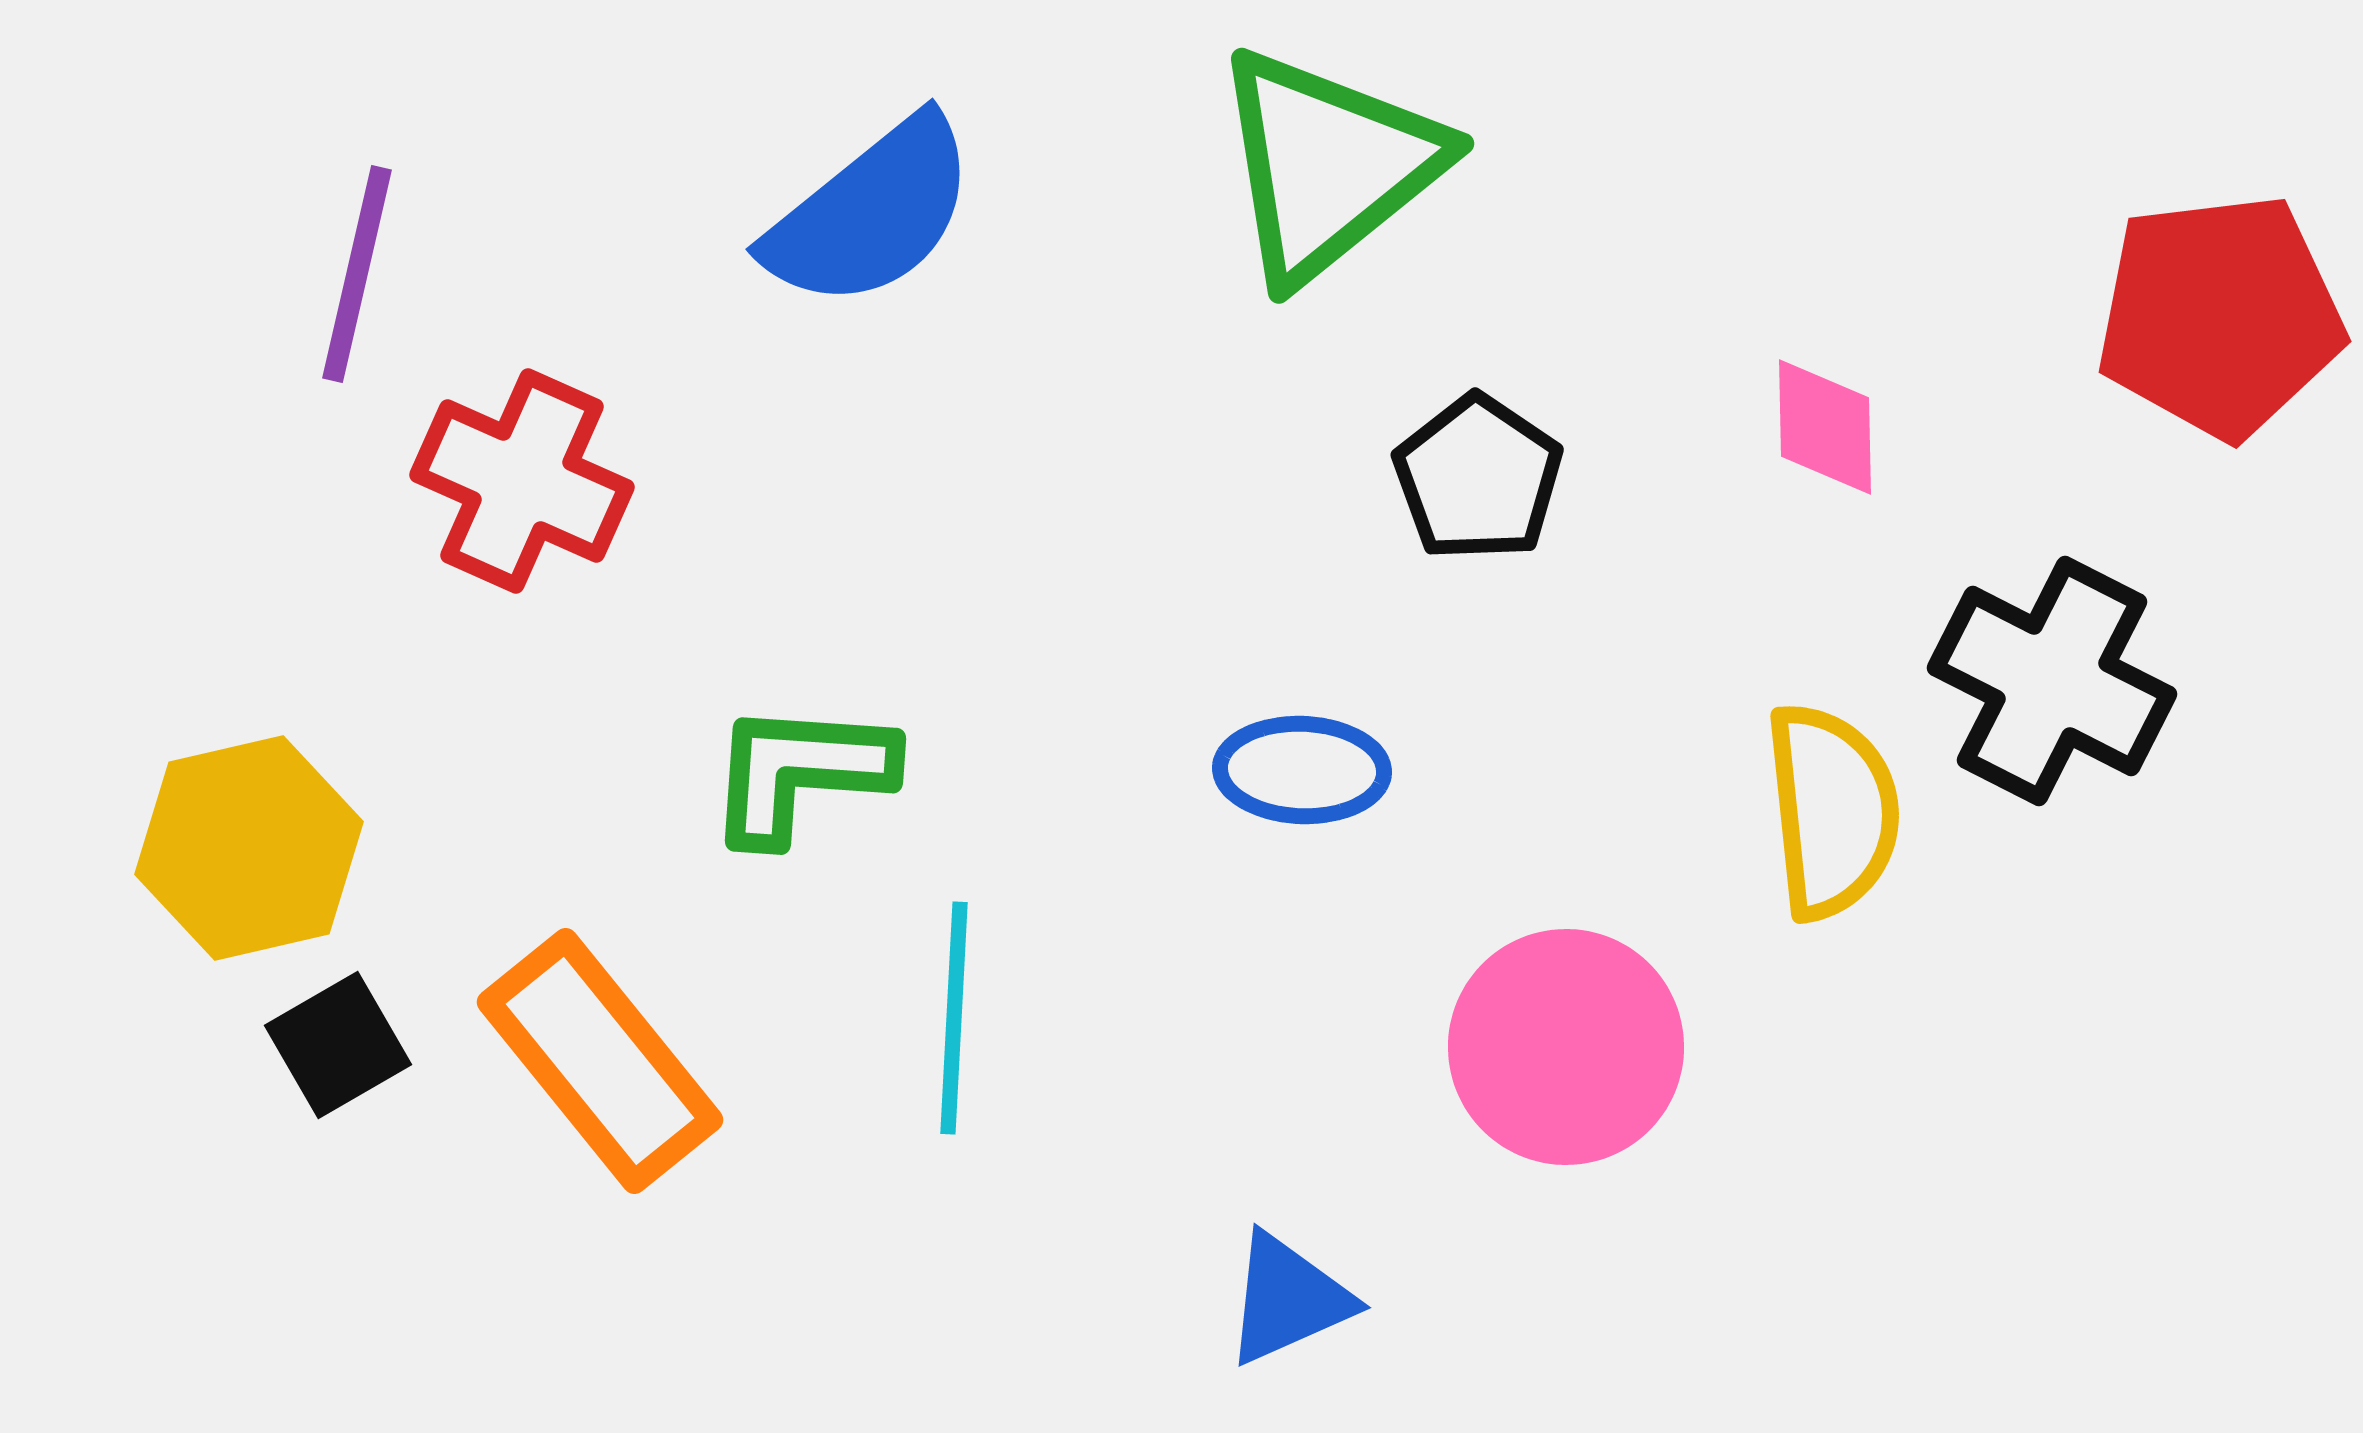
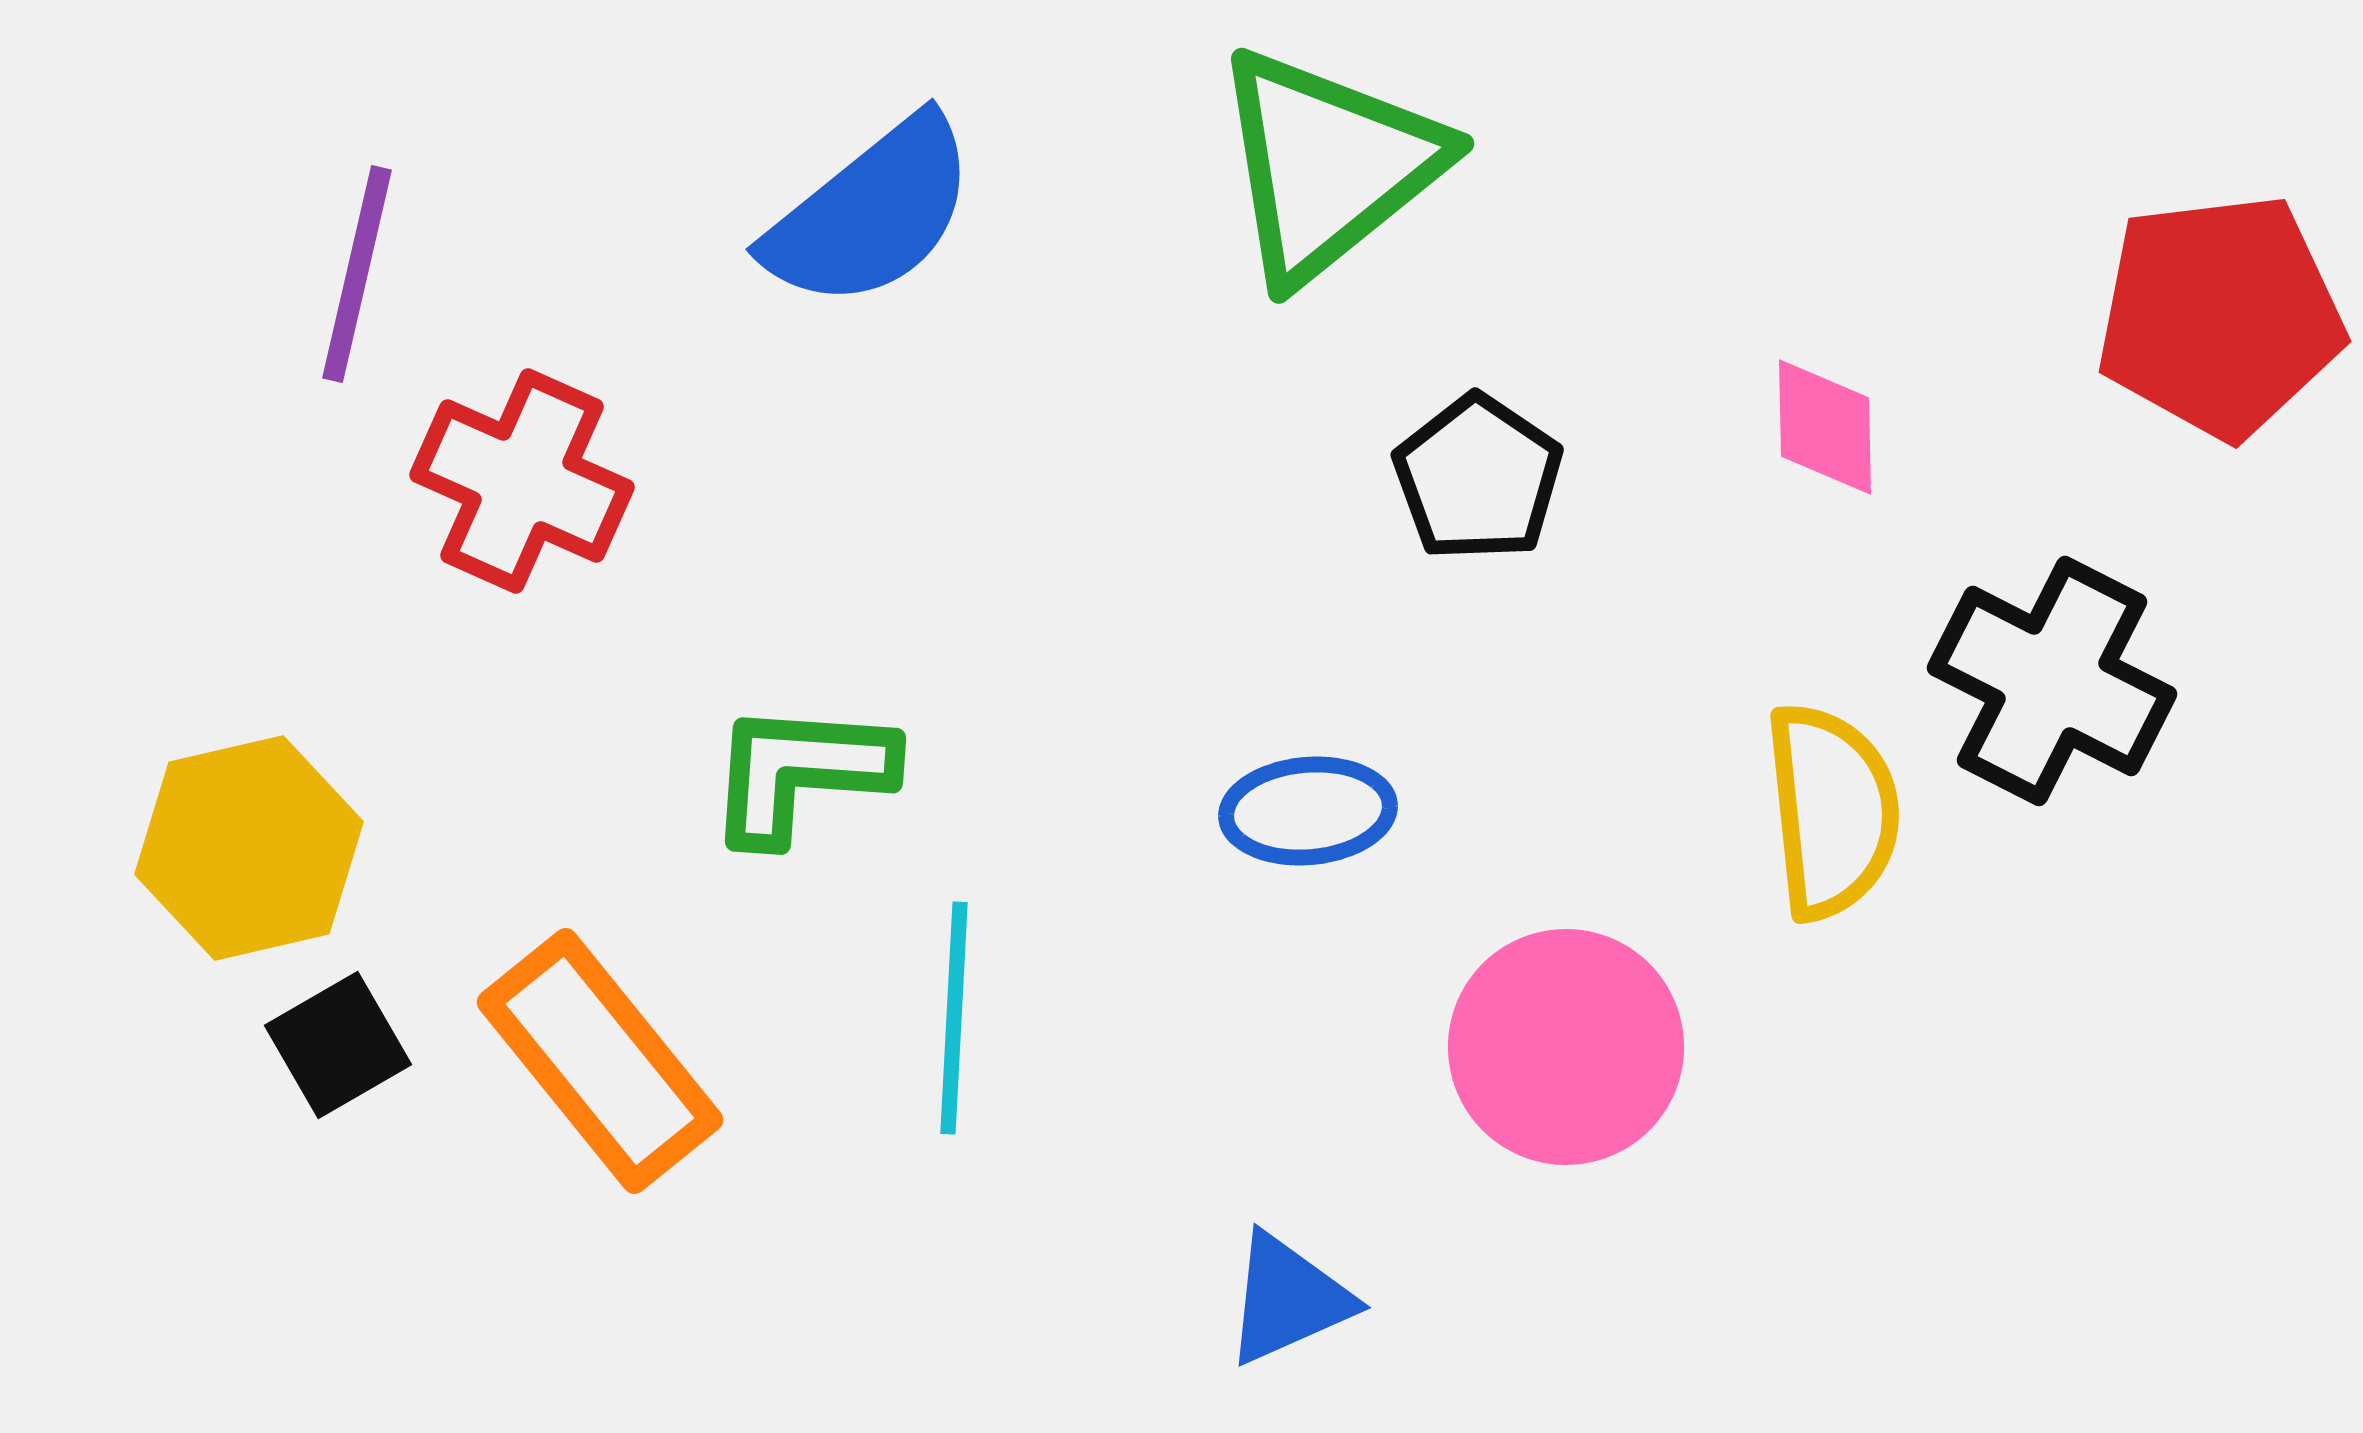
blue ellipse: moved 6 px right, 41 px down; rotated 7 degrees counterclockwise
